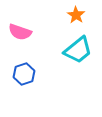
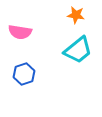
orange star: rotated 24 degrees counterclockwise
pink semicircle: rotated 10 degrees counterclockwise
